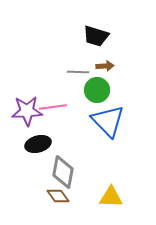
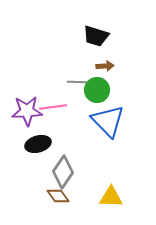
gray line: moved 10 px down
gray diamond: rotated 24 degrees clockwise
